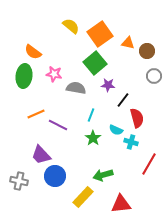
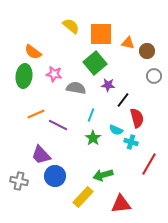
orange square: moved 1 px right; rotated 35 degrees clockwise
